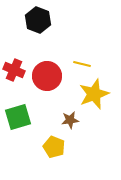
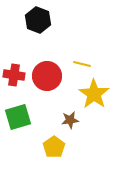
red cross: moved 5 px down; rotated 15 degrees counterclockwise
yellow star: rotated 16 degrees counterclockwise
yellow pentagon: rotated 15 degrees clockwise
